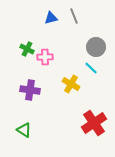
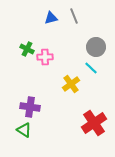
yellow cross: rotated 24 degrees clockwise
purple cross: moved 17 px down
